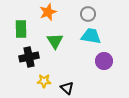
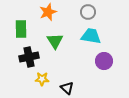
gray circle: moved 2 px up
yellow star: moved 2 px left, 2 px up
